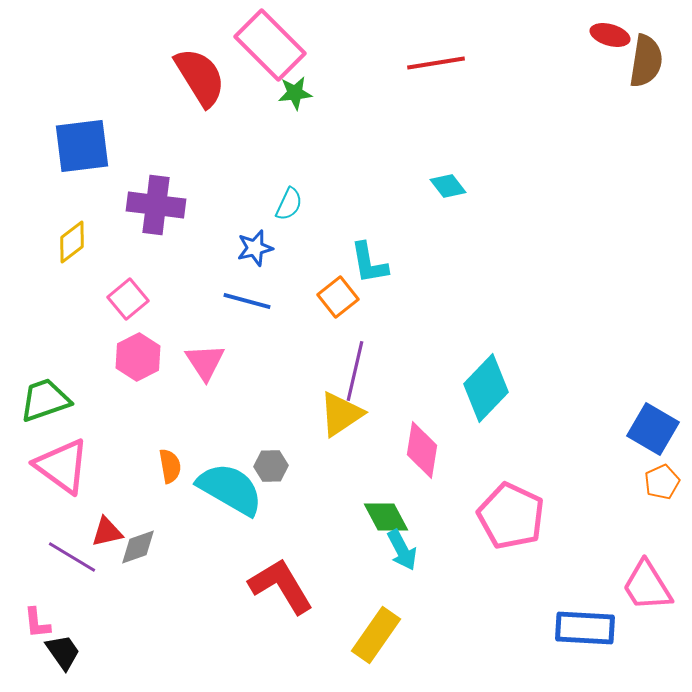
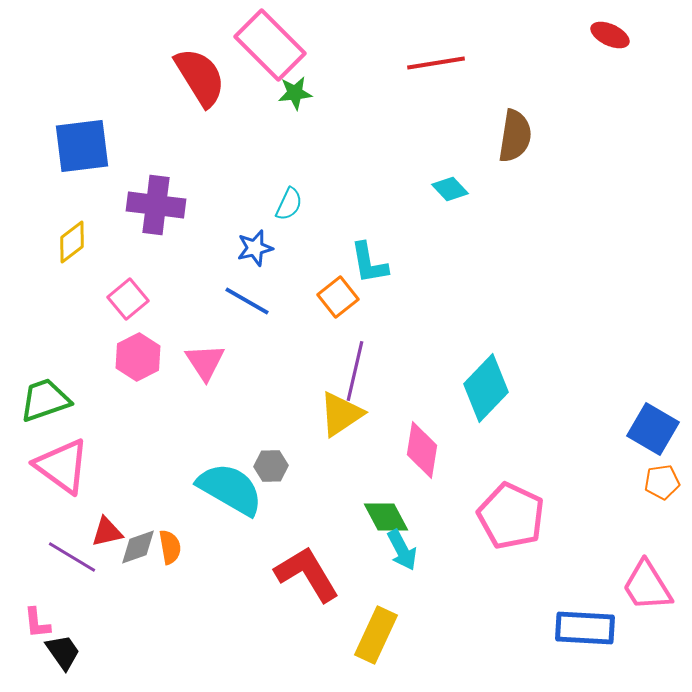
red ellipse at (610, 35): rotated 9 degrees clockwise
brown semicircle at (646, 61): moved 131 px left, 75 px down
cyan diamond at (448, 186): moved 2 px right, 3 px down; rotated 6 degrees counterclockwise
blue line at (247, 301): rotated 15 degrees clockwise
orange semicircle at (170, 466): moved 81 px down
orange pentagon at (662, 482): rotated 16 degrees clockwise
red L-shape at (281, 586): moved 26 px right, 12 px up
yellow rectangle at (376, 635): rotated 10 degrees counterclockwise
